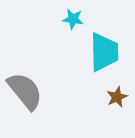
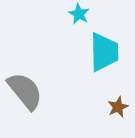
cyan star: moved 6 px right, 5 px up; rotated 20 degrees clockwise
brown star: moved 1 px right, 10 px down
